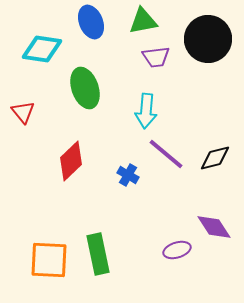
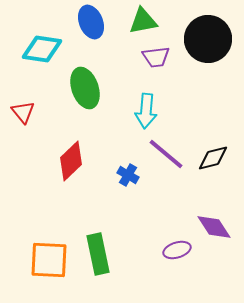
black diamond: moved 2 px left
